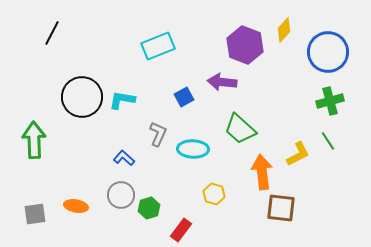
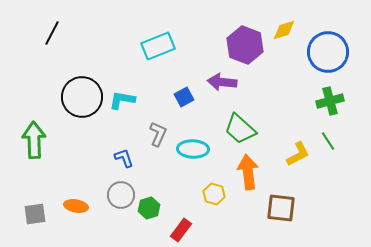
yellow diamond: rotated 30 degrees clockwise
blue L-shape: rotated 30 degrees clockwise
orange arrow: moved 14 px left
